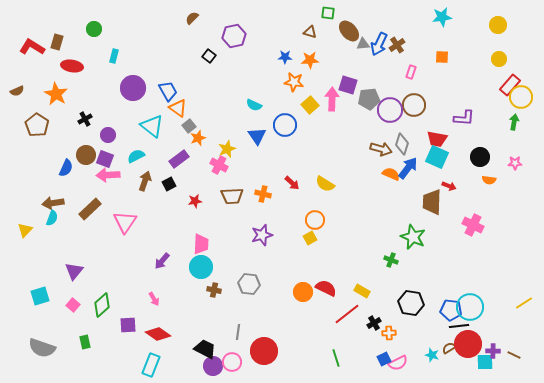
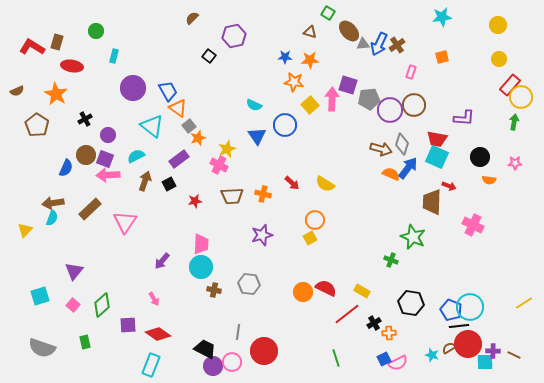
green square at (328, 13): rotated 24 degrees clockwise
green circle at (94, 29): moved 2 px right, 2 px down
orange square at (442, 57): rotated 16 degrees counterclockwise
blue pentagon at (451, 310): rotated 15 degrees clockwise
